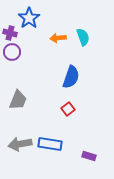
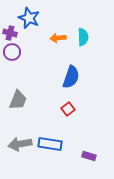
blue star: rotated 15 degrees counterclockwise
cyan semicircle: rotated 18 degrees clockwise
